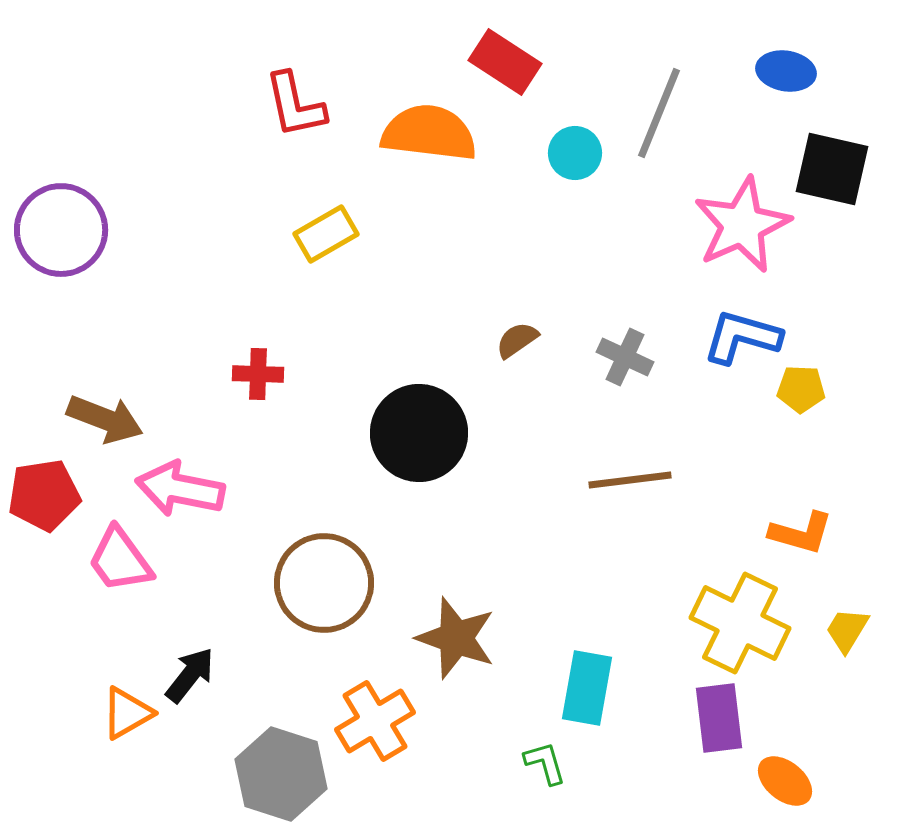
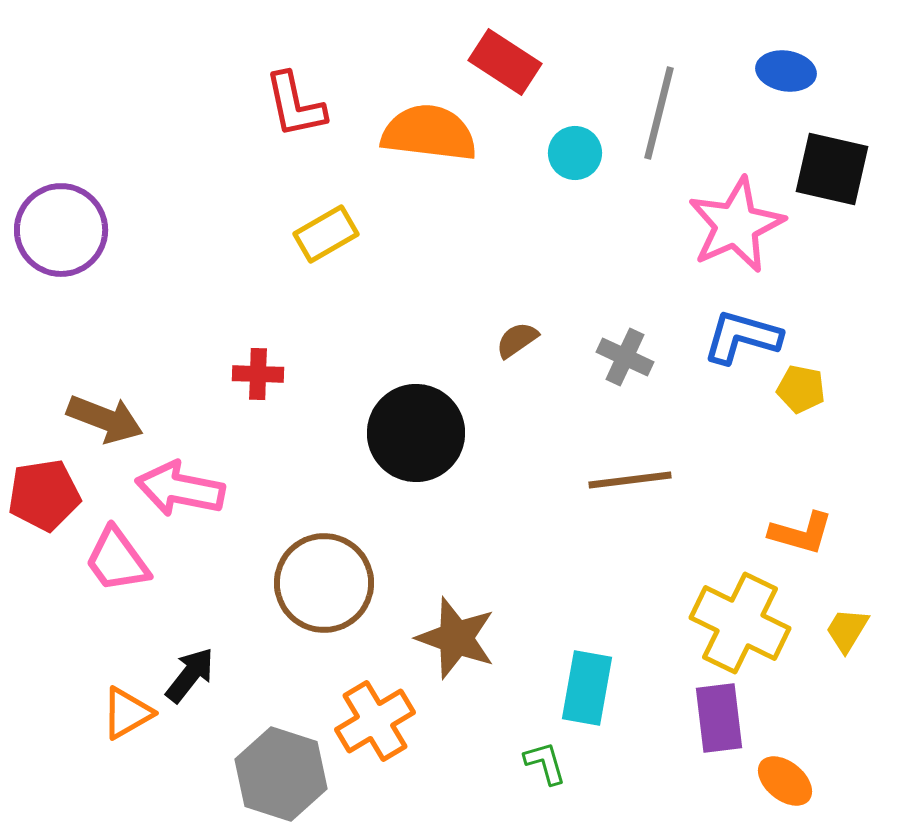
gray line: rotated 8 degrees counterclockwise
pink star: moved 6 px left
yellow pentagon: rotated 9 degrees clockwise
black circle: moved 3 px left
pink trapezoid: moved 3 px left
